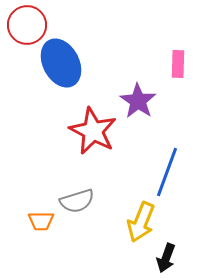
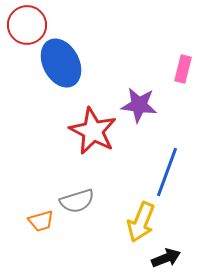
pink rectangle: moved 5 px right, 5 px down; rotated 12 degrees clockwise
purple star: moved 1 px right, 4 px down; rotated 27 degrees counterclockwise
orange trapezoid: rotated 16 degrees counterclockwise
black arrow: rotated 132 degrees counterclockwise
